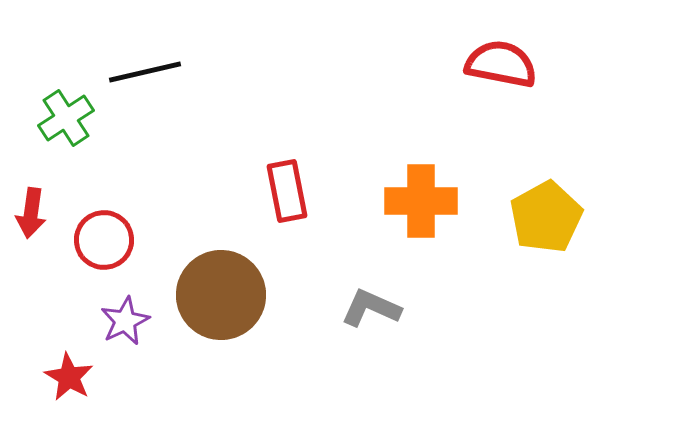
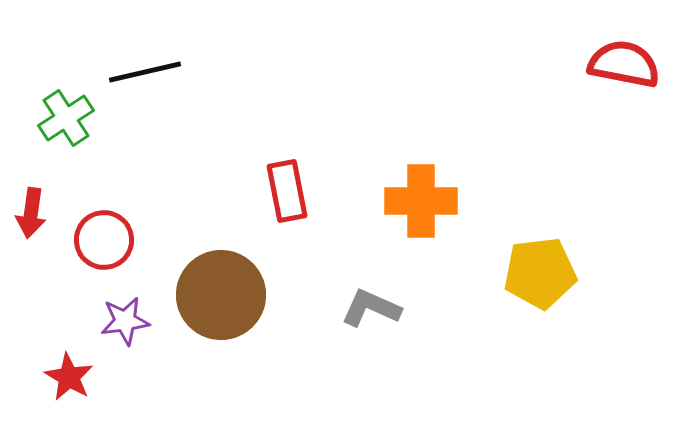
red semicircle: moved 123 px right
yellow pentagon: moved 6 px left, 56 px down; rotated 22 degrees clockwise
purple star: rotated 18 degrees clockwise
